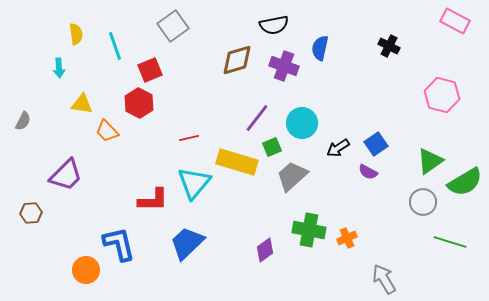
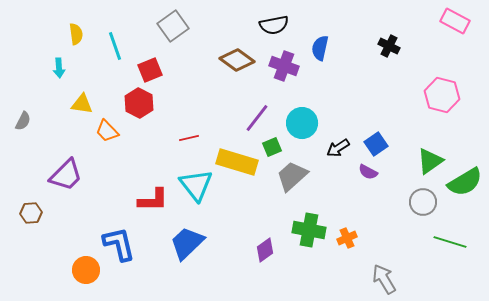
brown diamond: rotated 52 degrees clockwise
cyan triangle: moved 2 px right, 2 px down; rotated 18 degrees counterclockwise
